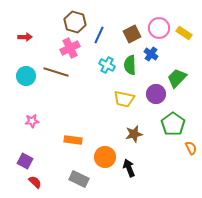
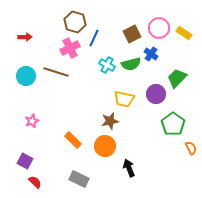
blue line: moved 5 px left, 3 px down
green semicircle: moved 1 px right, 1 px up; rotated 102 degrees counterclockwise
pink star: rotated 16 degrees counterclockwise
brown star: moved 24 px left, 13 px up
orange rectangle: rotated 36 degrees clockwise
orange circle: moved 11 px up
